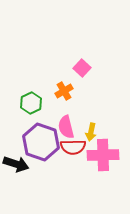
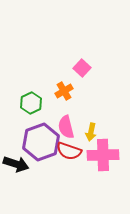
purple hexagon: rotated 21 degrees clockwise
red semicircle: moved 4 px left, 4 px down; rotated 20 degrees clockwise
